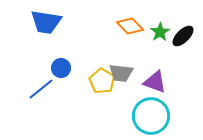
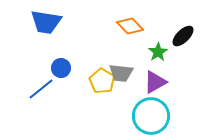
green star: moved 2 px left, 20 px down
purple triangle: rotated 50 degrees counterclockwise
